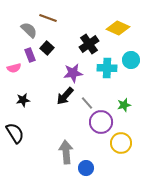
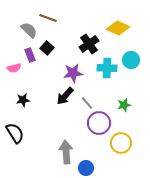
purple circle: moved 2 px left, 1 px down
